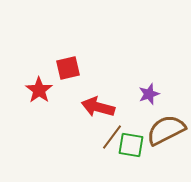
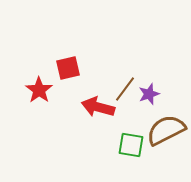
brown line: moved 13 px right, 48 px up
